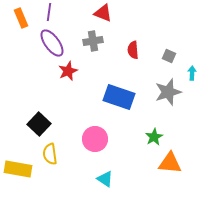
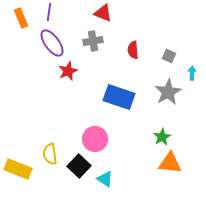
gray star: rotated 12 degrees counterclockwise
black square: moved 40 px right, 42 px down
green star: moved 8 px right
yellow rectangle: rotated 12 degrees clockwise
